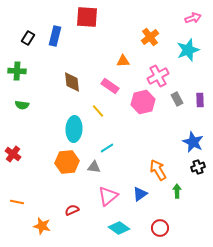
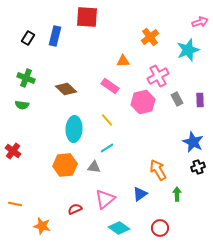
pink arrow: moved 7 px right, 4 px down
green cross: moved 9 px right, 7 px down; rotated 18 degrees clockwise
brown diamond: moved 6 px left, 7 px down; rotated 40 degrees counterclockwise
yellow line: moved 9 px right, 9 px down
red cross: moved 3 px up
orange hexagon: moved 2 px left, 3 px down
green arrow: moved 3 px down
pink triangle: moved 3 px left, 3 px down
orange line: moved 2 px left, 2 px down
red semicircle: moved 3 px right, 1 px up
